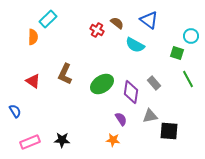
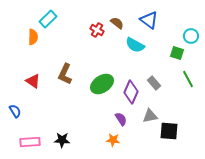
purple diamond: rotated 15 degrees clockwise
pink rectangle: rotated 18 degrees clockwise
